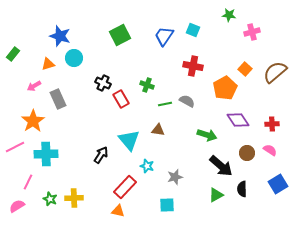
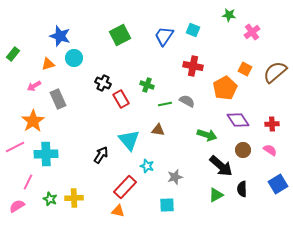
pink cross at (252, 32): rotated 21 degrees counterclockwise
orange square at (245, 69): rotated 16 degrees counterclockwise
brown circle at (247, 153): moved 4 px left, 3 px up
